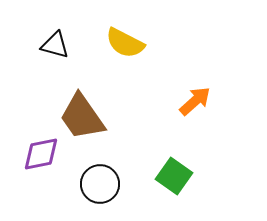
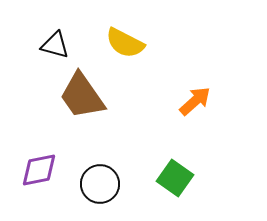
brown trapezoid: moved 21 px up
purple diamond: moved 2 px left, 16 px down
green square: moved 1 px right, 2 px down
